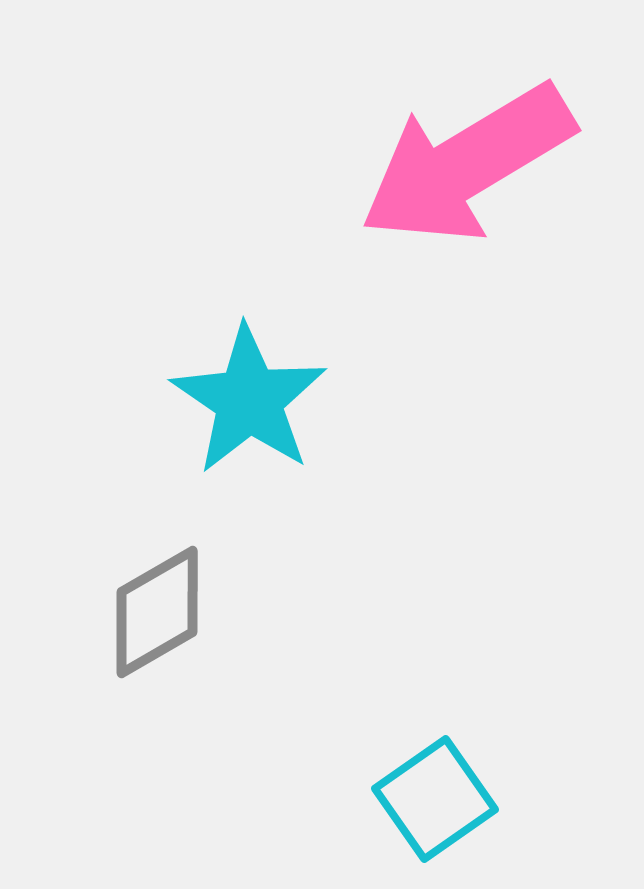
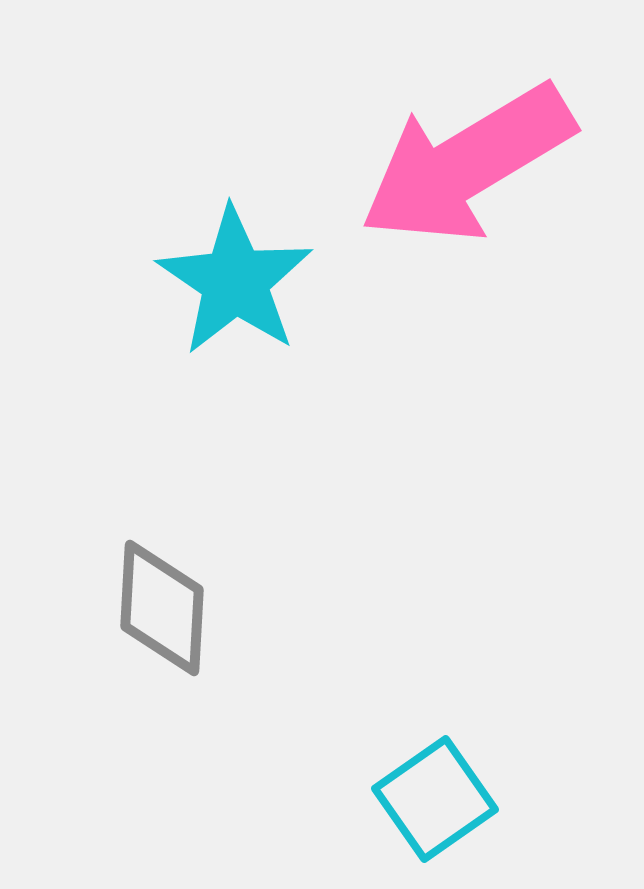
cyan star: moved 14 px left, 119 px up
gray diamond: moved 5 px right, 4 px up; rotated 57 degrees counterclockwise
